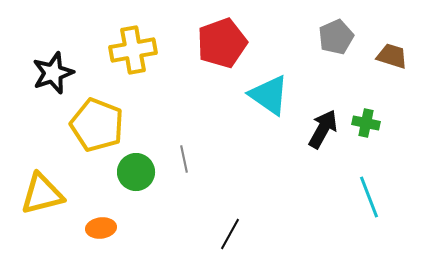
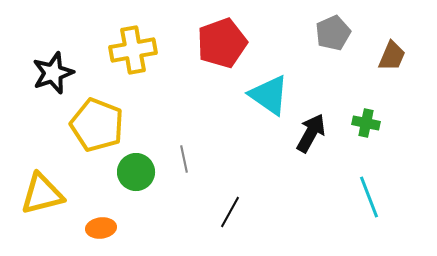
gray pentagon: moved 3 px left, 4 px up
brown trapezoid: rotated 96 degrees clockwise
black arrow: moved 12 px left, 4 px down
black line: moved 22 px up
